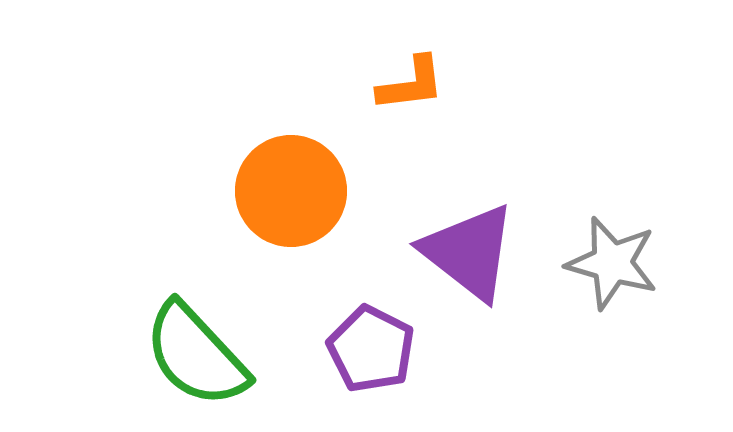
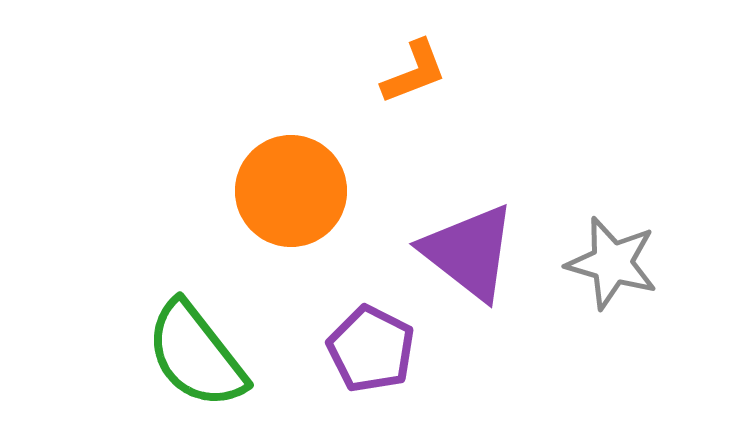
orange L-shape: moved 3 px right, 12 px up; rotated 14 degrees counterclockwise
green semicircle: rotated 5 degrees clockwise
